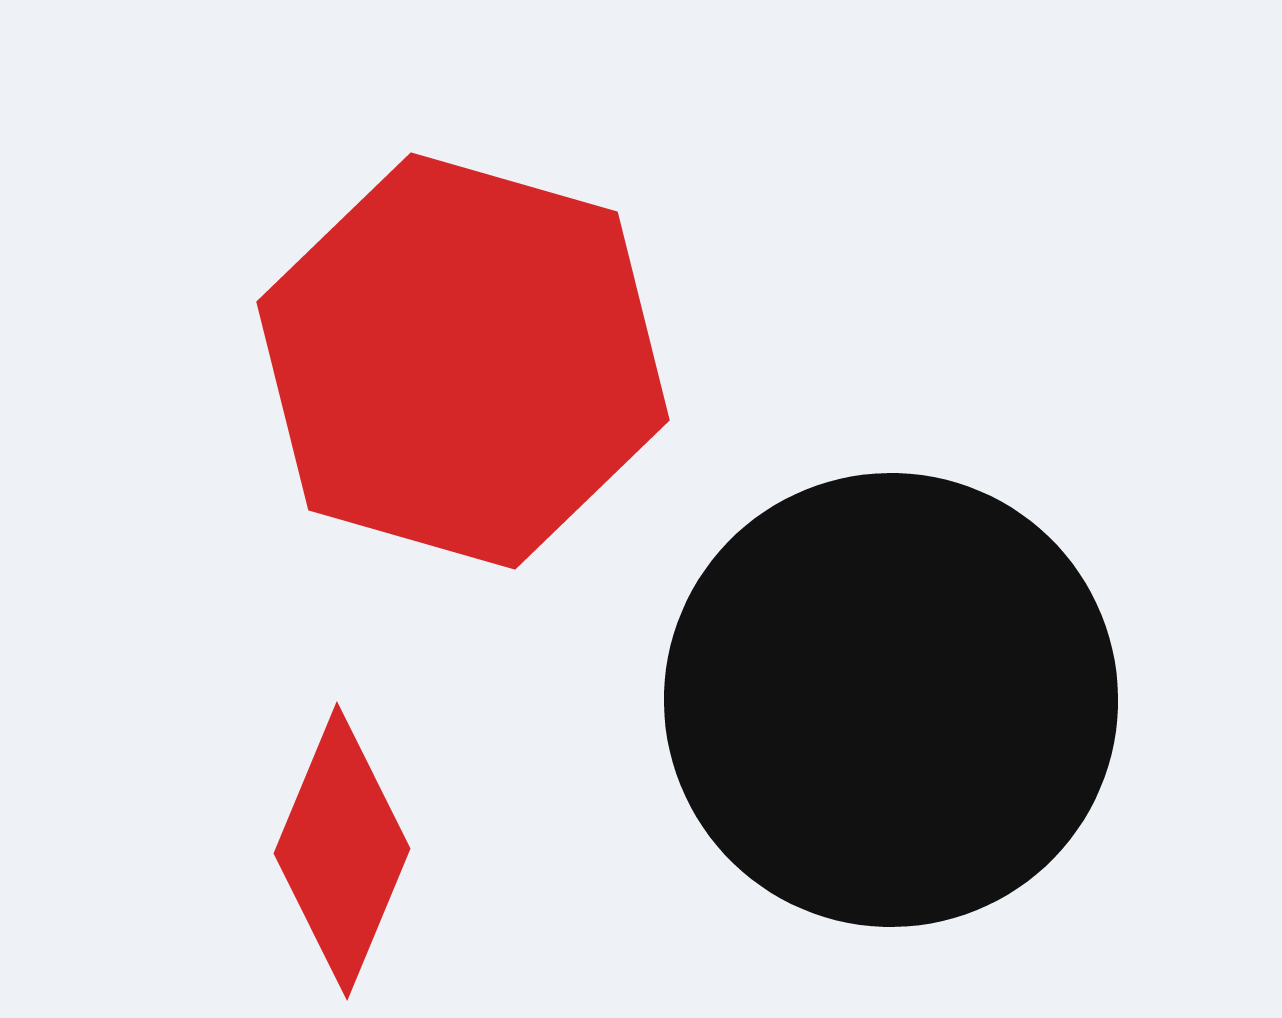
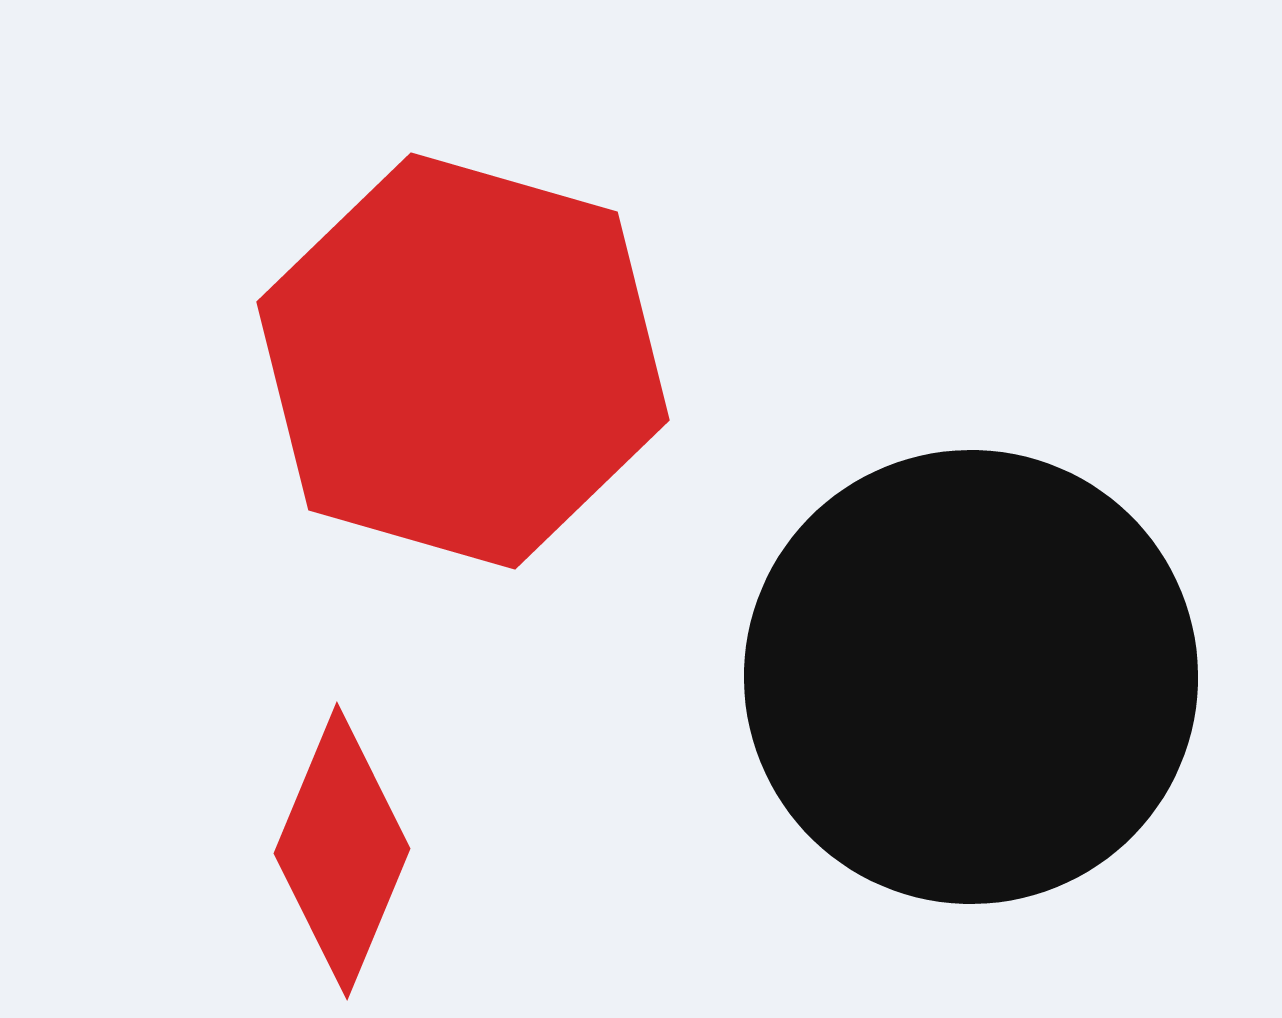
black circle: moved 80 px right, 23 px up
